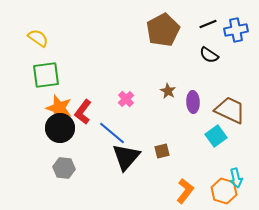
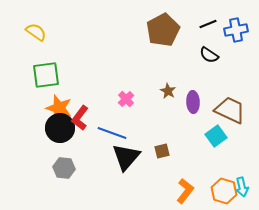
yellow semicircle: moved 2 px left, 6 px up
red L-shape: moved 3 px left, 6 px down
blue line: rotated 20 degrees counterclockwise
cyan arrow: moved 6 px right, 9 px down
